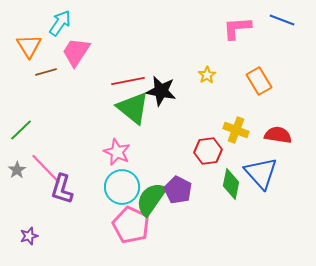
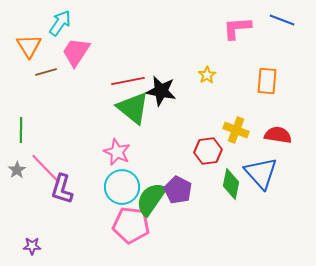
orange rectangle: moved 8 px right; rotated 36 degrees clockwise
green line: rotated 45 degrees counterclockwise
pink pentagon: rotated 18 degrees counterclockwise
purple star: moved 3 px right, 10 px down; rotated 18 degrees clockwise
